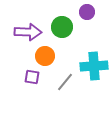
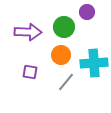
green circle: moved 2 px right
orange circle: moved 16 px right, 1 px up
cyan cross: moved 3 px up
purple square: moved 2 px left, 5 px up
gray line: moved 1 px right
